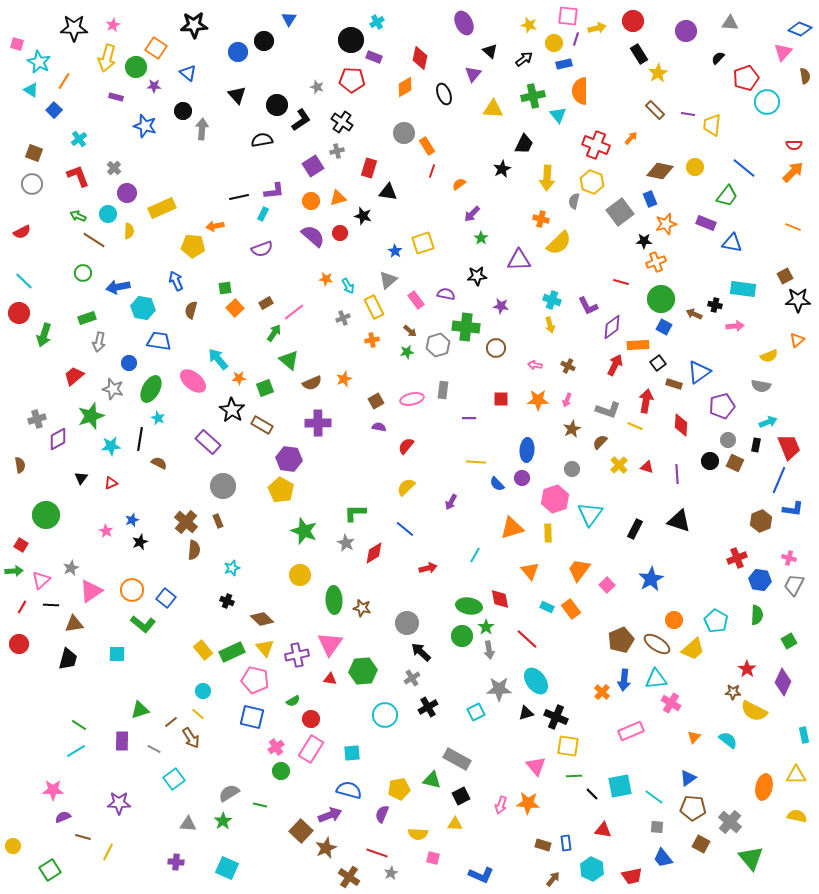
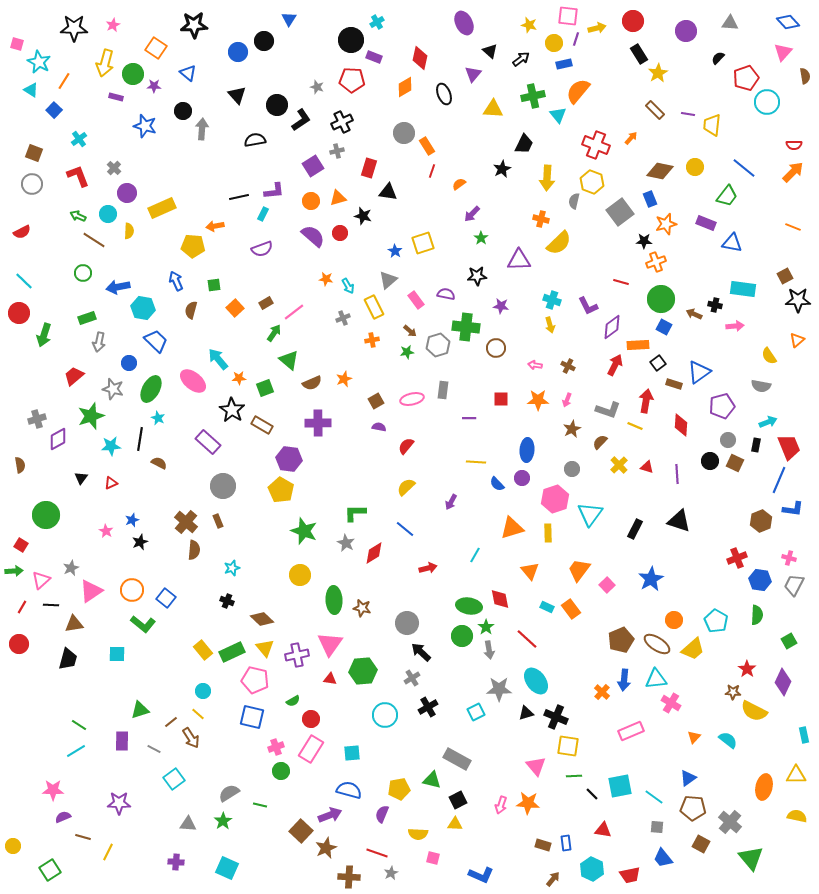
blue diamond at (800, 29): moved 12 px left, 7 px up; rotated 25 degrees clockwise
yellow arrow at (107, 58): moved 2 px left, 5 px down
black arrow at (524, 59): moved 3 px left
green circle at (136, 67): moved 3 px left, 7 px down
orange semicircle at (580, 91): moved 2 px left; rotated 40 degrees clockwise
black cross at (342, 122): rotated 30 degrees clockwise
black semicircle at (262, 140): moved 7 px left
green square at (225, 288): moved 11 px left, 3 px up
blue trapezoid at (159, 341): moved 3 px left; rotated 35 degrees clockwise
yellow semicircle at (769, 356): rotated 78 degrees clockwise
pink cross at (276, 747): rotated 14 degrees clockwise
black square at (461, 796): moved 3 px left, 4 px down
red trapezoid at (632, 876): moved 2 px left, 1 px up
brown cross at (349, 877): rotated 30 degrees counterclockwise
